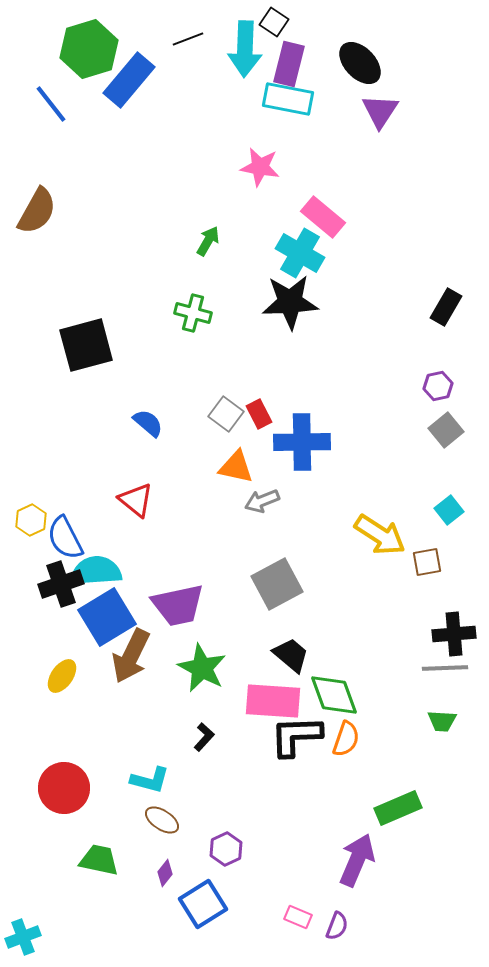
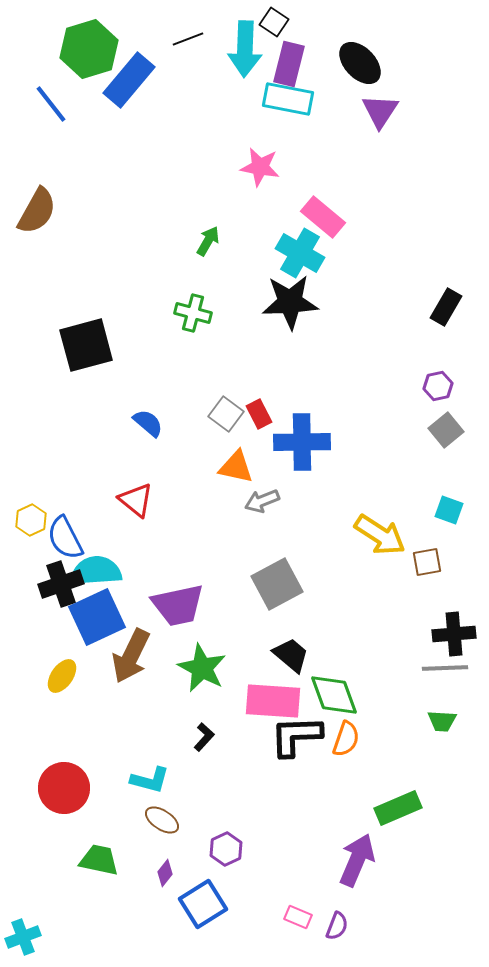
cyan square at (449, 510): rotated 32 degrees counterclockwise
blue square at (107, 617): moved 10 px left; rotated 6 degrees clockwise
